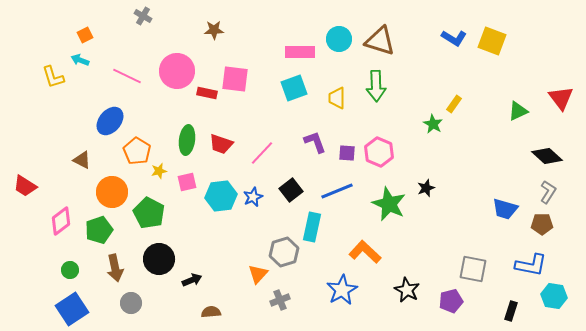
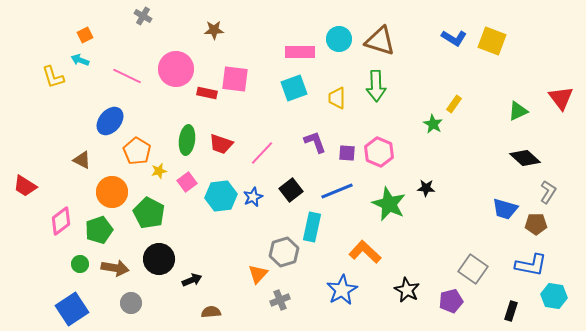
pink circle at (177, 71): moved 1 px left, 2 px up
black diamond at (547, 156): moved 22 px left, 2 px down
pink square at (187, 182): rotated 24 degrees counterclockwise
black star at (426, 188): rotated 24 degrees clockwise
brown pentagon at (542, 224): moved 6 px left
brown arrow at (115, 268): rotated 68 degrees counterclockwise
gray square at (473, 269): rotated 24 degrees clockwise
green circle at (70, 270): moved 10 px right, 6 px up
